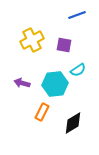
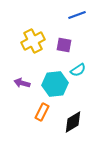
yellow cross: moved 1 px right, 1 px down
black diamond: moved 1 px up
